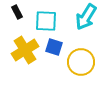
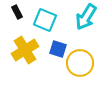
cyan square: moved 1 px left, 1 px up; rotated 20 degrees clockwise
blue square: moved 4 px right, 2 px down
yellow circle: moved 1 px left, 1 px down
